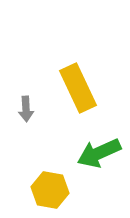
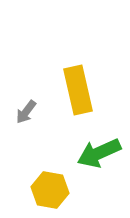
yellow rectangle: moved 2 px down; rotated 12 degrees clockwise
gray arrow: moved 3 px down; rotated 40 degrees clockwise
